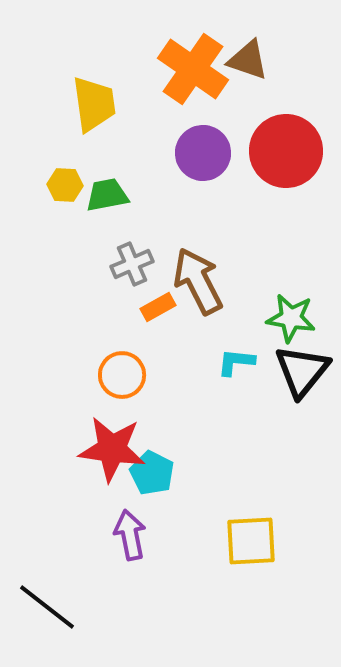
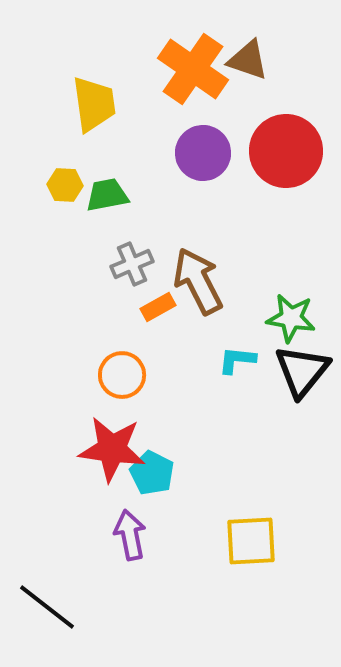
cyan L-shape: moved 1 px right, 2 px up
